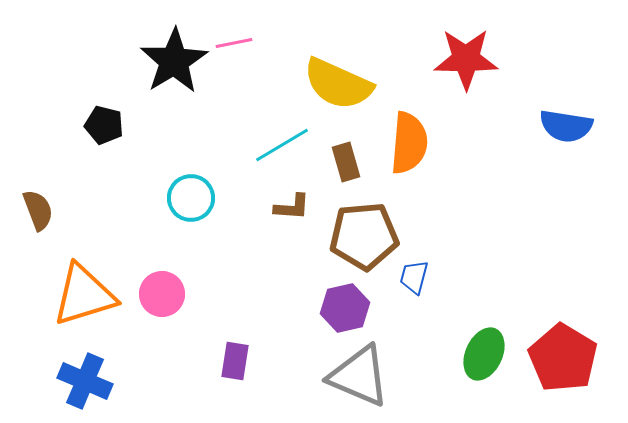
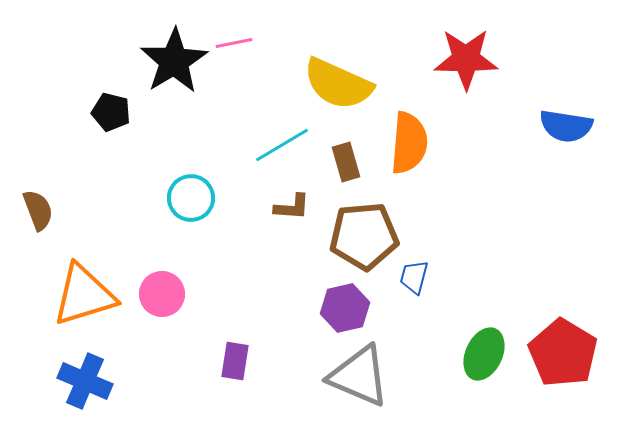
black pentagon: moved 7 px right, 13 px up
red pentagon: moved 5 px up
